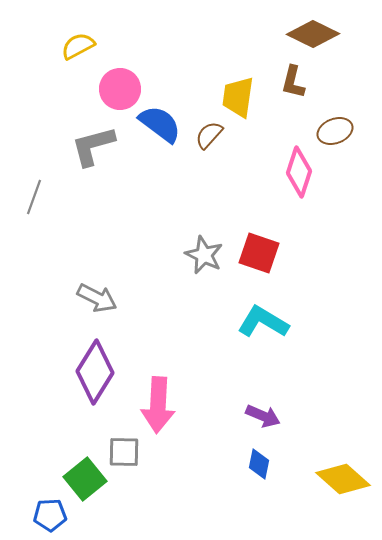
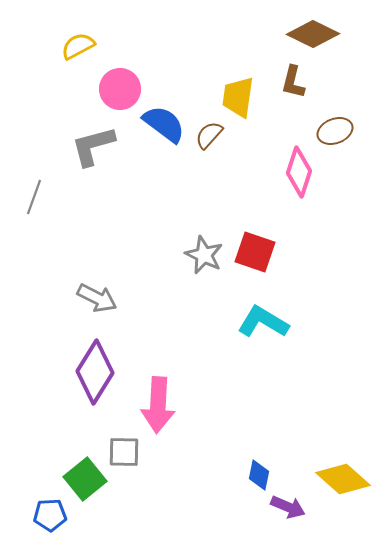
blue semicircle: moved 4 px right
red square: moved 4 px left, 1 px up
purple arrow: moved 25 px right, 91 px down
blue diamond: moved 11 px down
